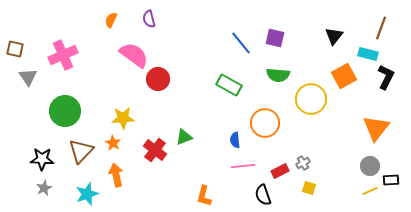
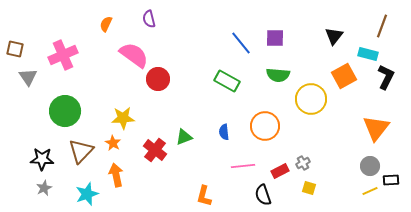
orange semicircle: moved 5 px left, 4 px down
brown line: moved 1 px right, 2 px up
purple square: rotated 12 degrees counterclockwise
green rectangle: moved 2 px left, 4 px up
orange circle: moved 3 px down
blue semicircle: moved 11 px left, 8 px up
